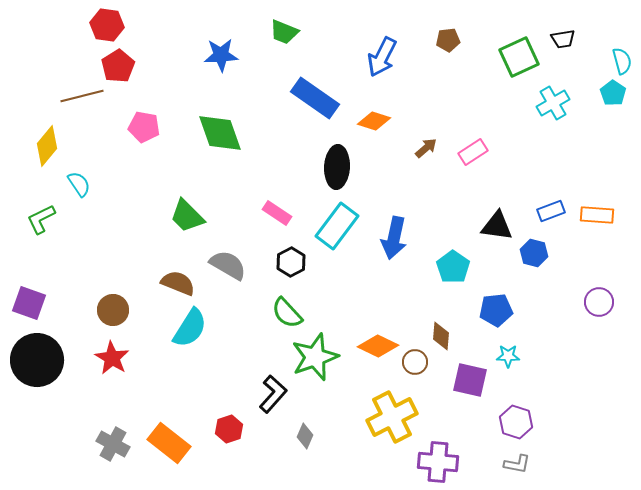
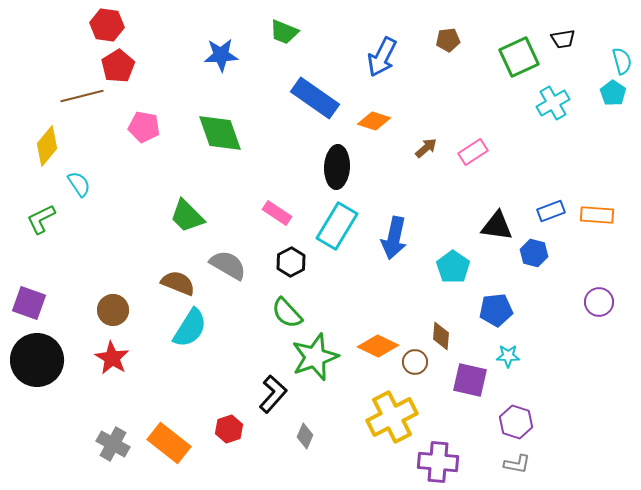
cyan rectangle at (337, 226): rotated 6 degrees counterclockwise
